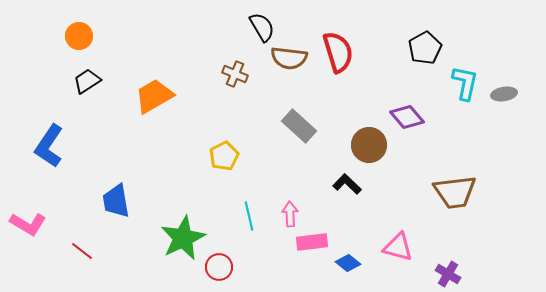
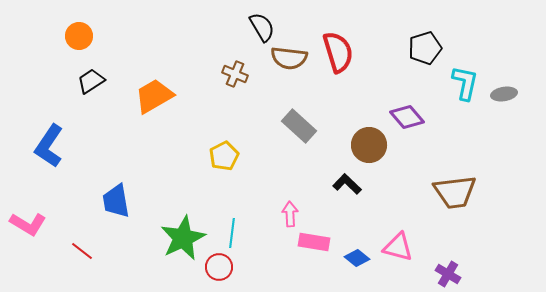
black pentagon: rotated 12 degrees clockwise
black trapezoid: moved 4 px right
cyan line: moved 17 px left, 17 px down; rotated 20 degrees clockwise
pink rectangle: moved 2 px right; rotated 16 degrees clockwise
blue diamond: moved 9 px right, 5 px up
